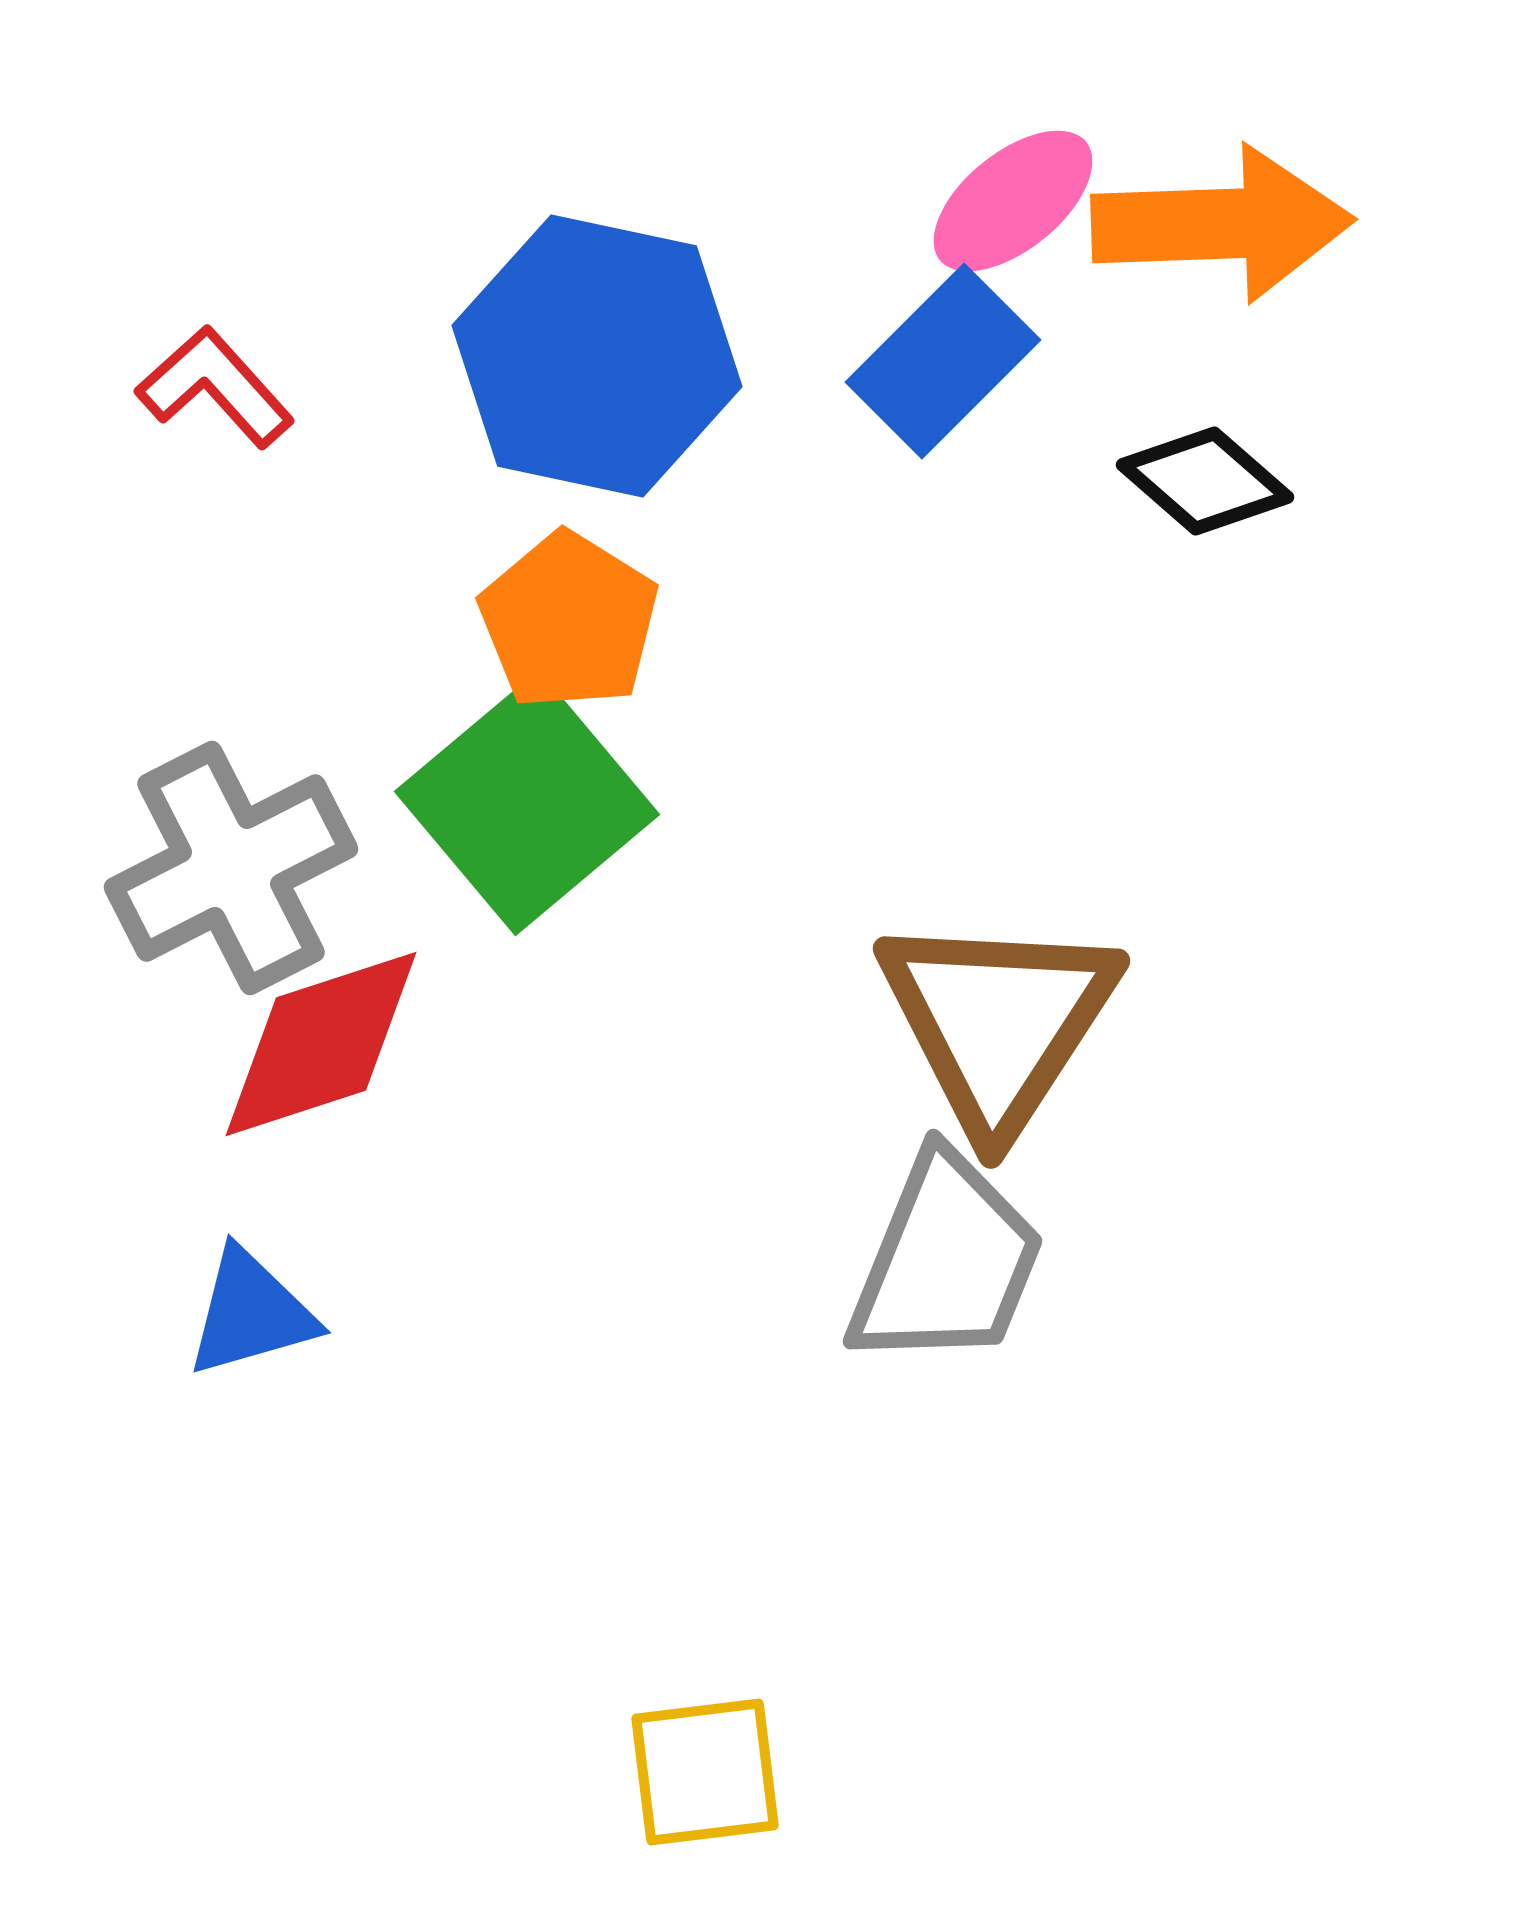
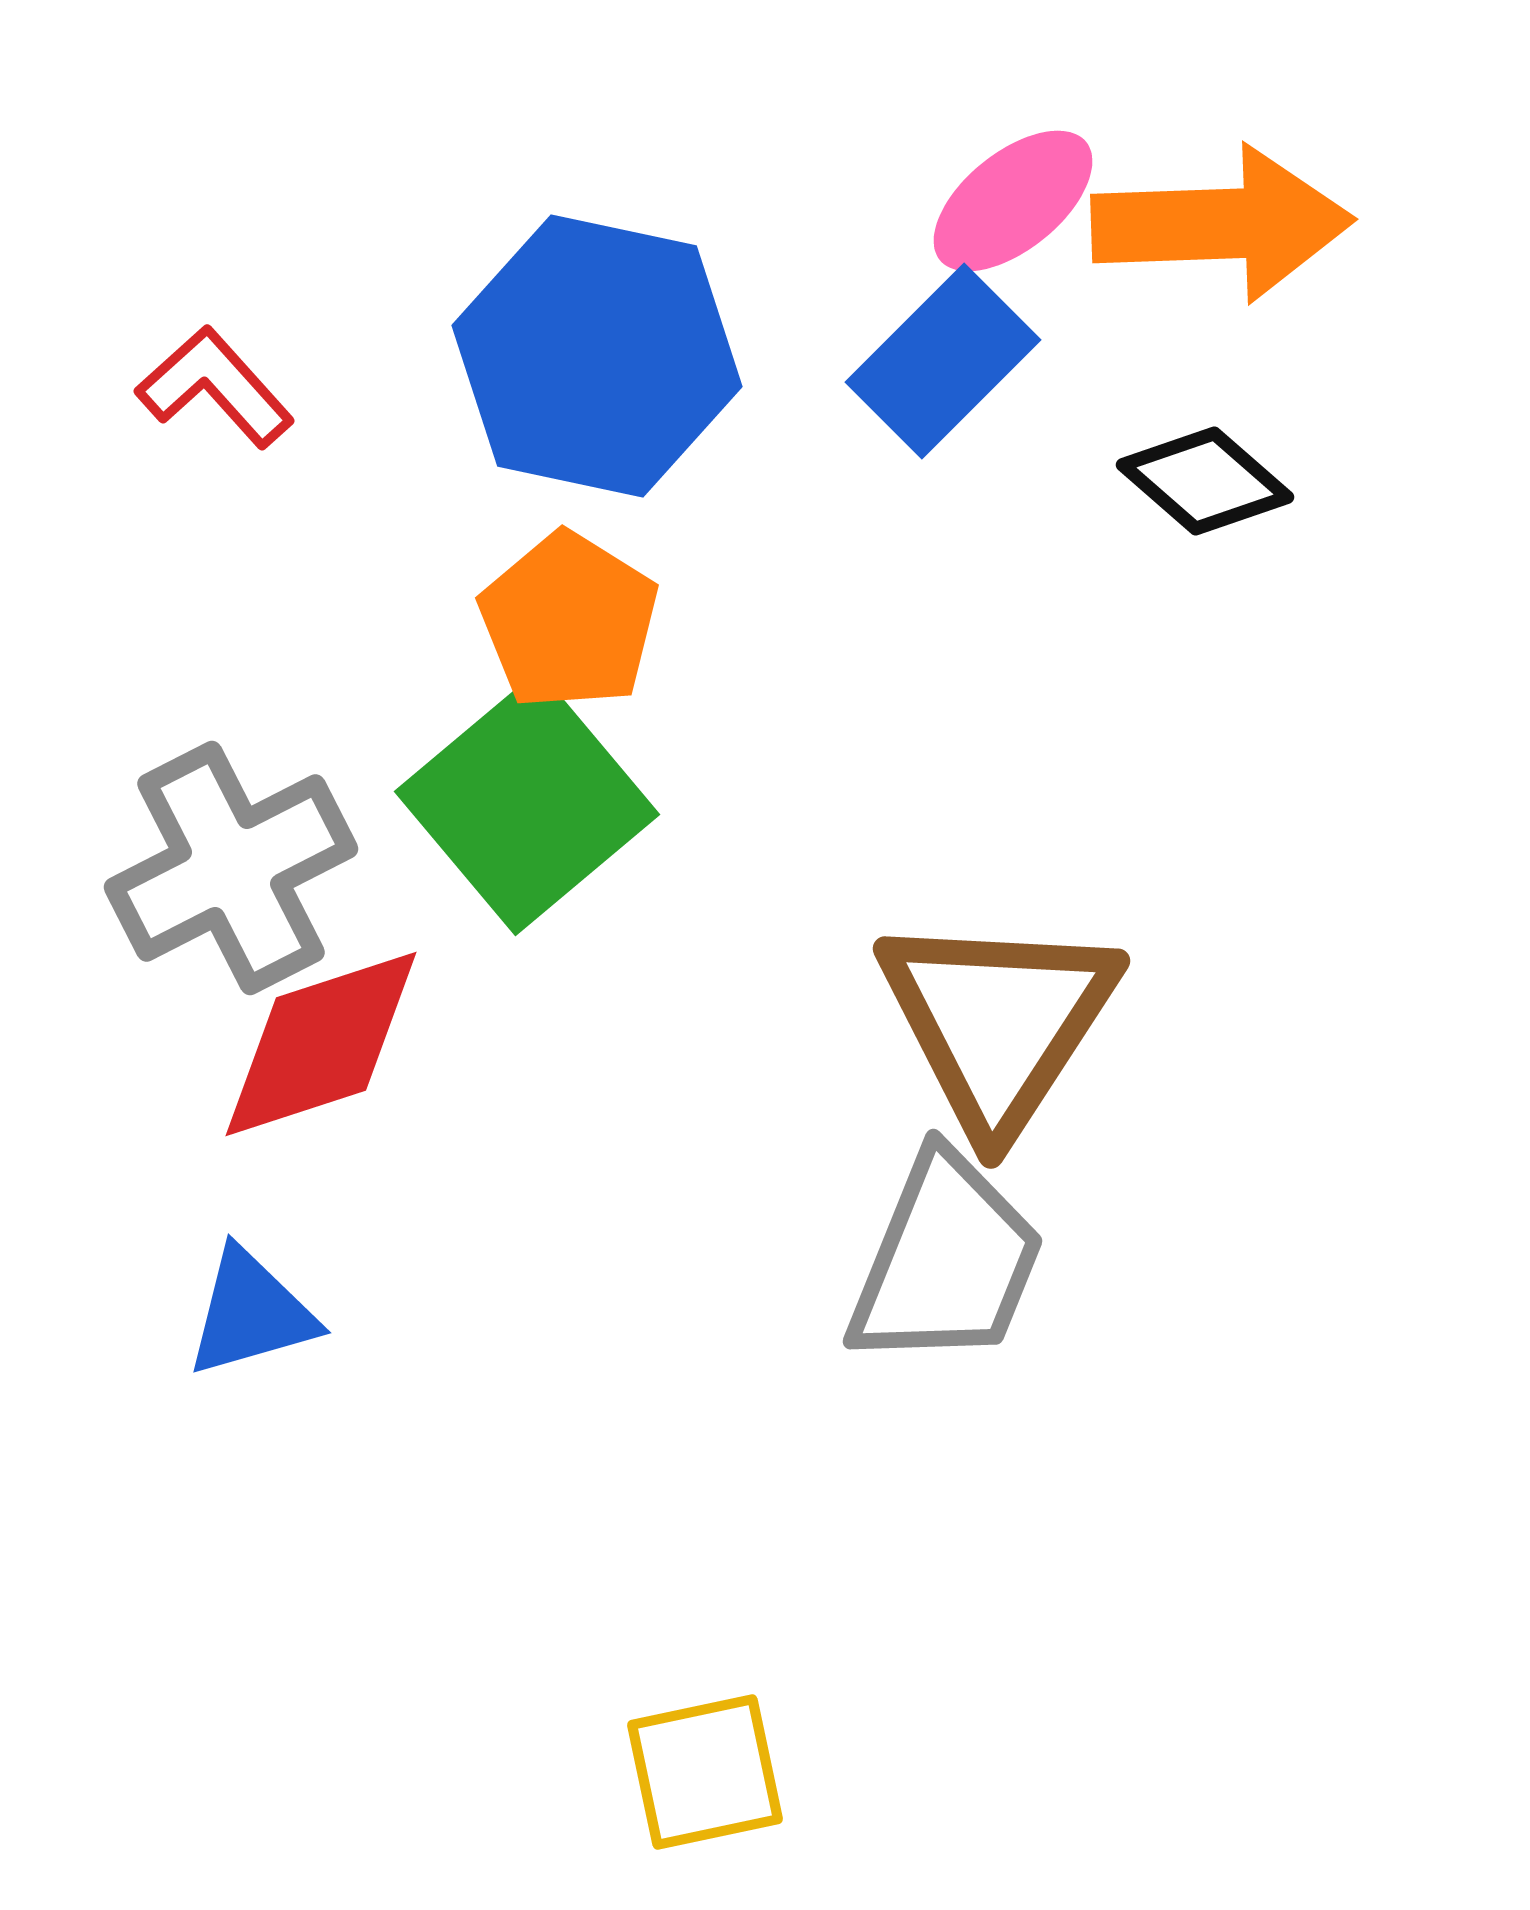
yellow square: rotated 5 degrees counterclockwise
